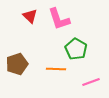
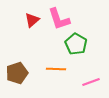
red triangle: moved 2 px right, 4 px down; rotated 35 degrees clockwise
green pentagon: moved 5 px up
brown pentagon: moved 9 px down
